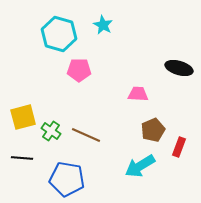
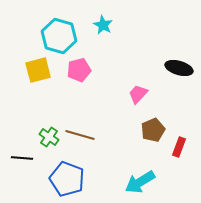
cyan hexagon: moved 2 px down
pink pentagon: rotated 15 degrees counterclockwise
pink trapezoid: rotated 50 degrees counterclockwise
yellow square: moved 15 px right, 47 px up
green cross: moved 2 px left, 6 px down
brown line: moved 6 px left; rotated 8 degrees counterclockwise
cyan arrow: moved 16 px down
blue pentagon: rotated 12 degrees clockwise
